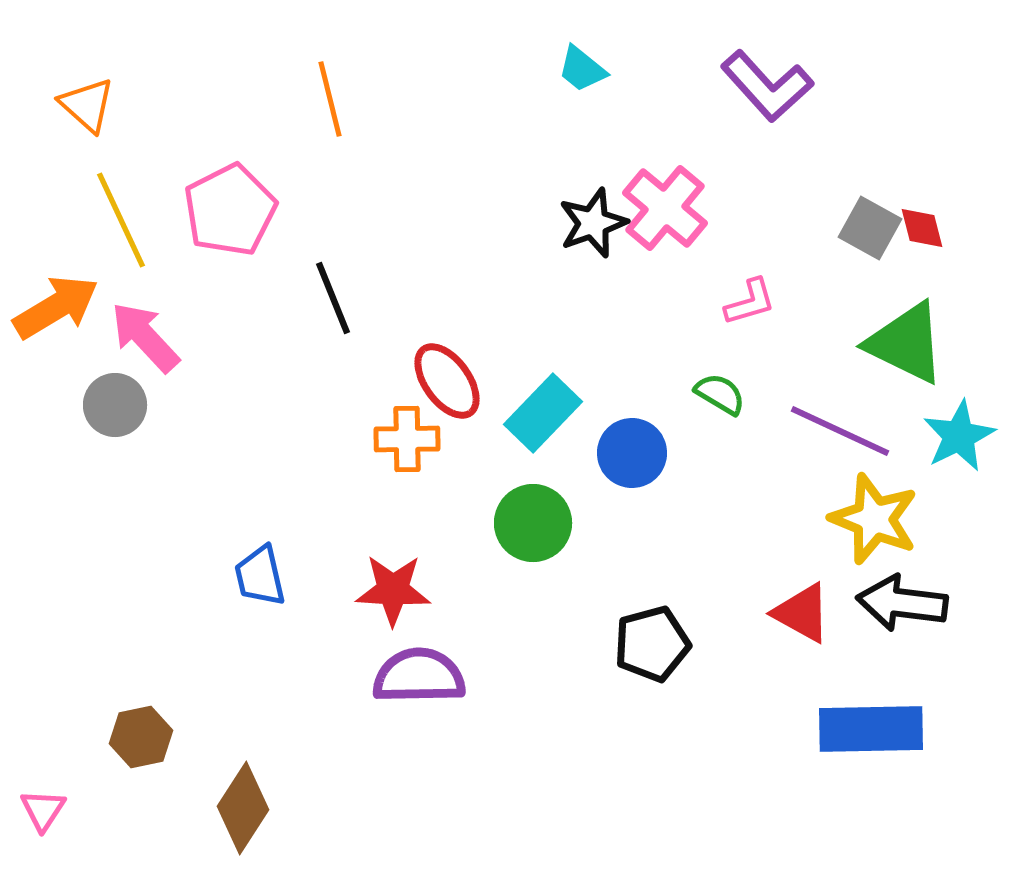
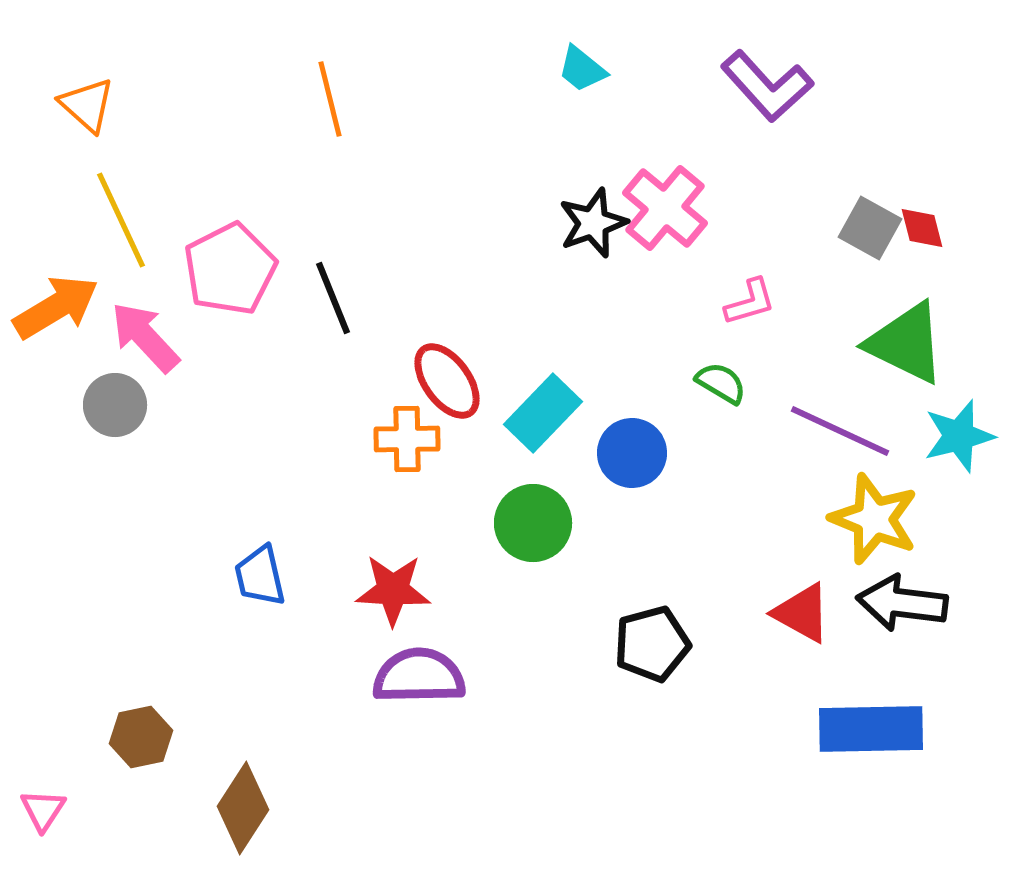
pink pentagon: moved 59 px down
green semicircle: moved 1 px right, 11 px up
cyan star: rotated 12 degrees clockwise
